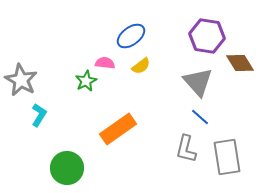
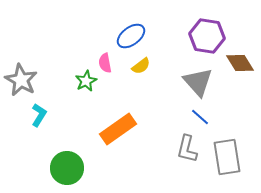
pink semicircle: rotated 108 degrees counterclockwise
gray L-shape: moved 1 px right
